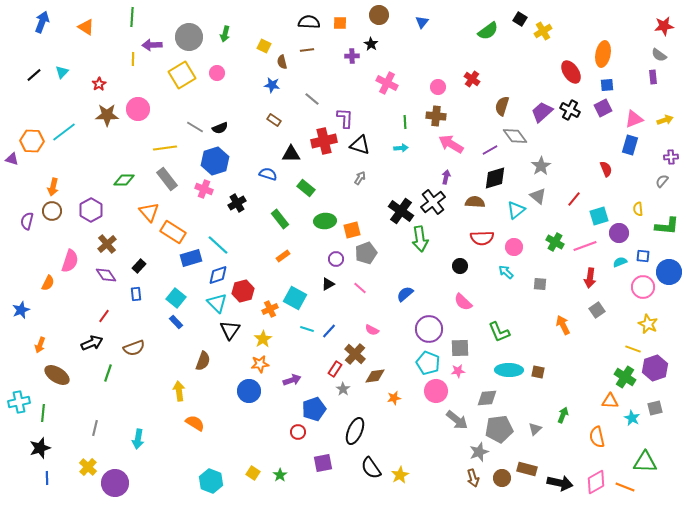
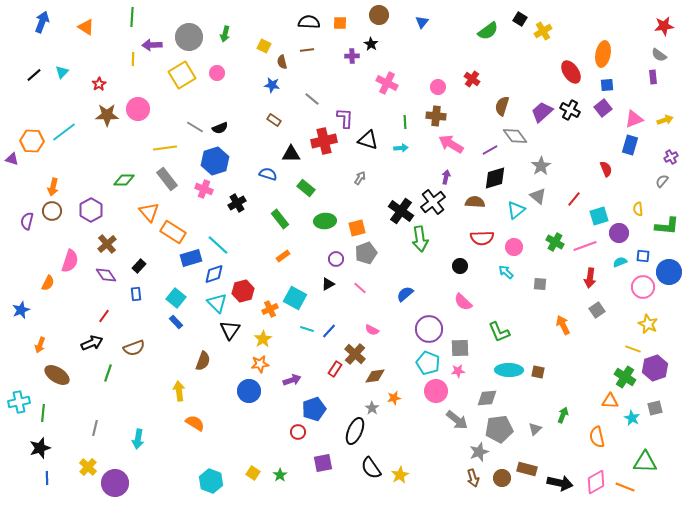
purple square at (603, 108): rotated 12 degrees counterclockwise
black triangle at (360, 145): moved 8 px right, 5 px up
purple cross at (671, 157): rotated 24 degrees counterclockwise
orange square at (352, 230): moved 5 px right, 2 px up
blue diamond at (218, 275): moved 4 px left, 1 px up
gray star at (343, 389): moved 29 px right, 19 px down
